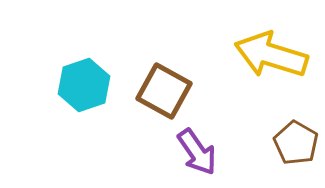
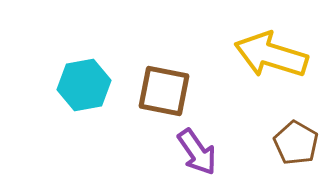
cyan hexagon: rotated 9 degrees clockwise
brown square: rotated 18 degrees counterclockwise
